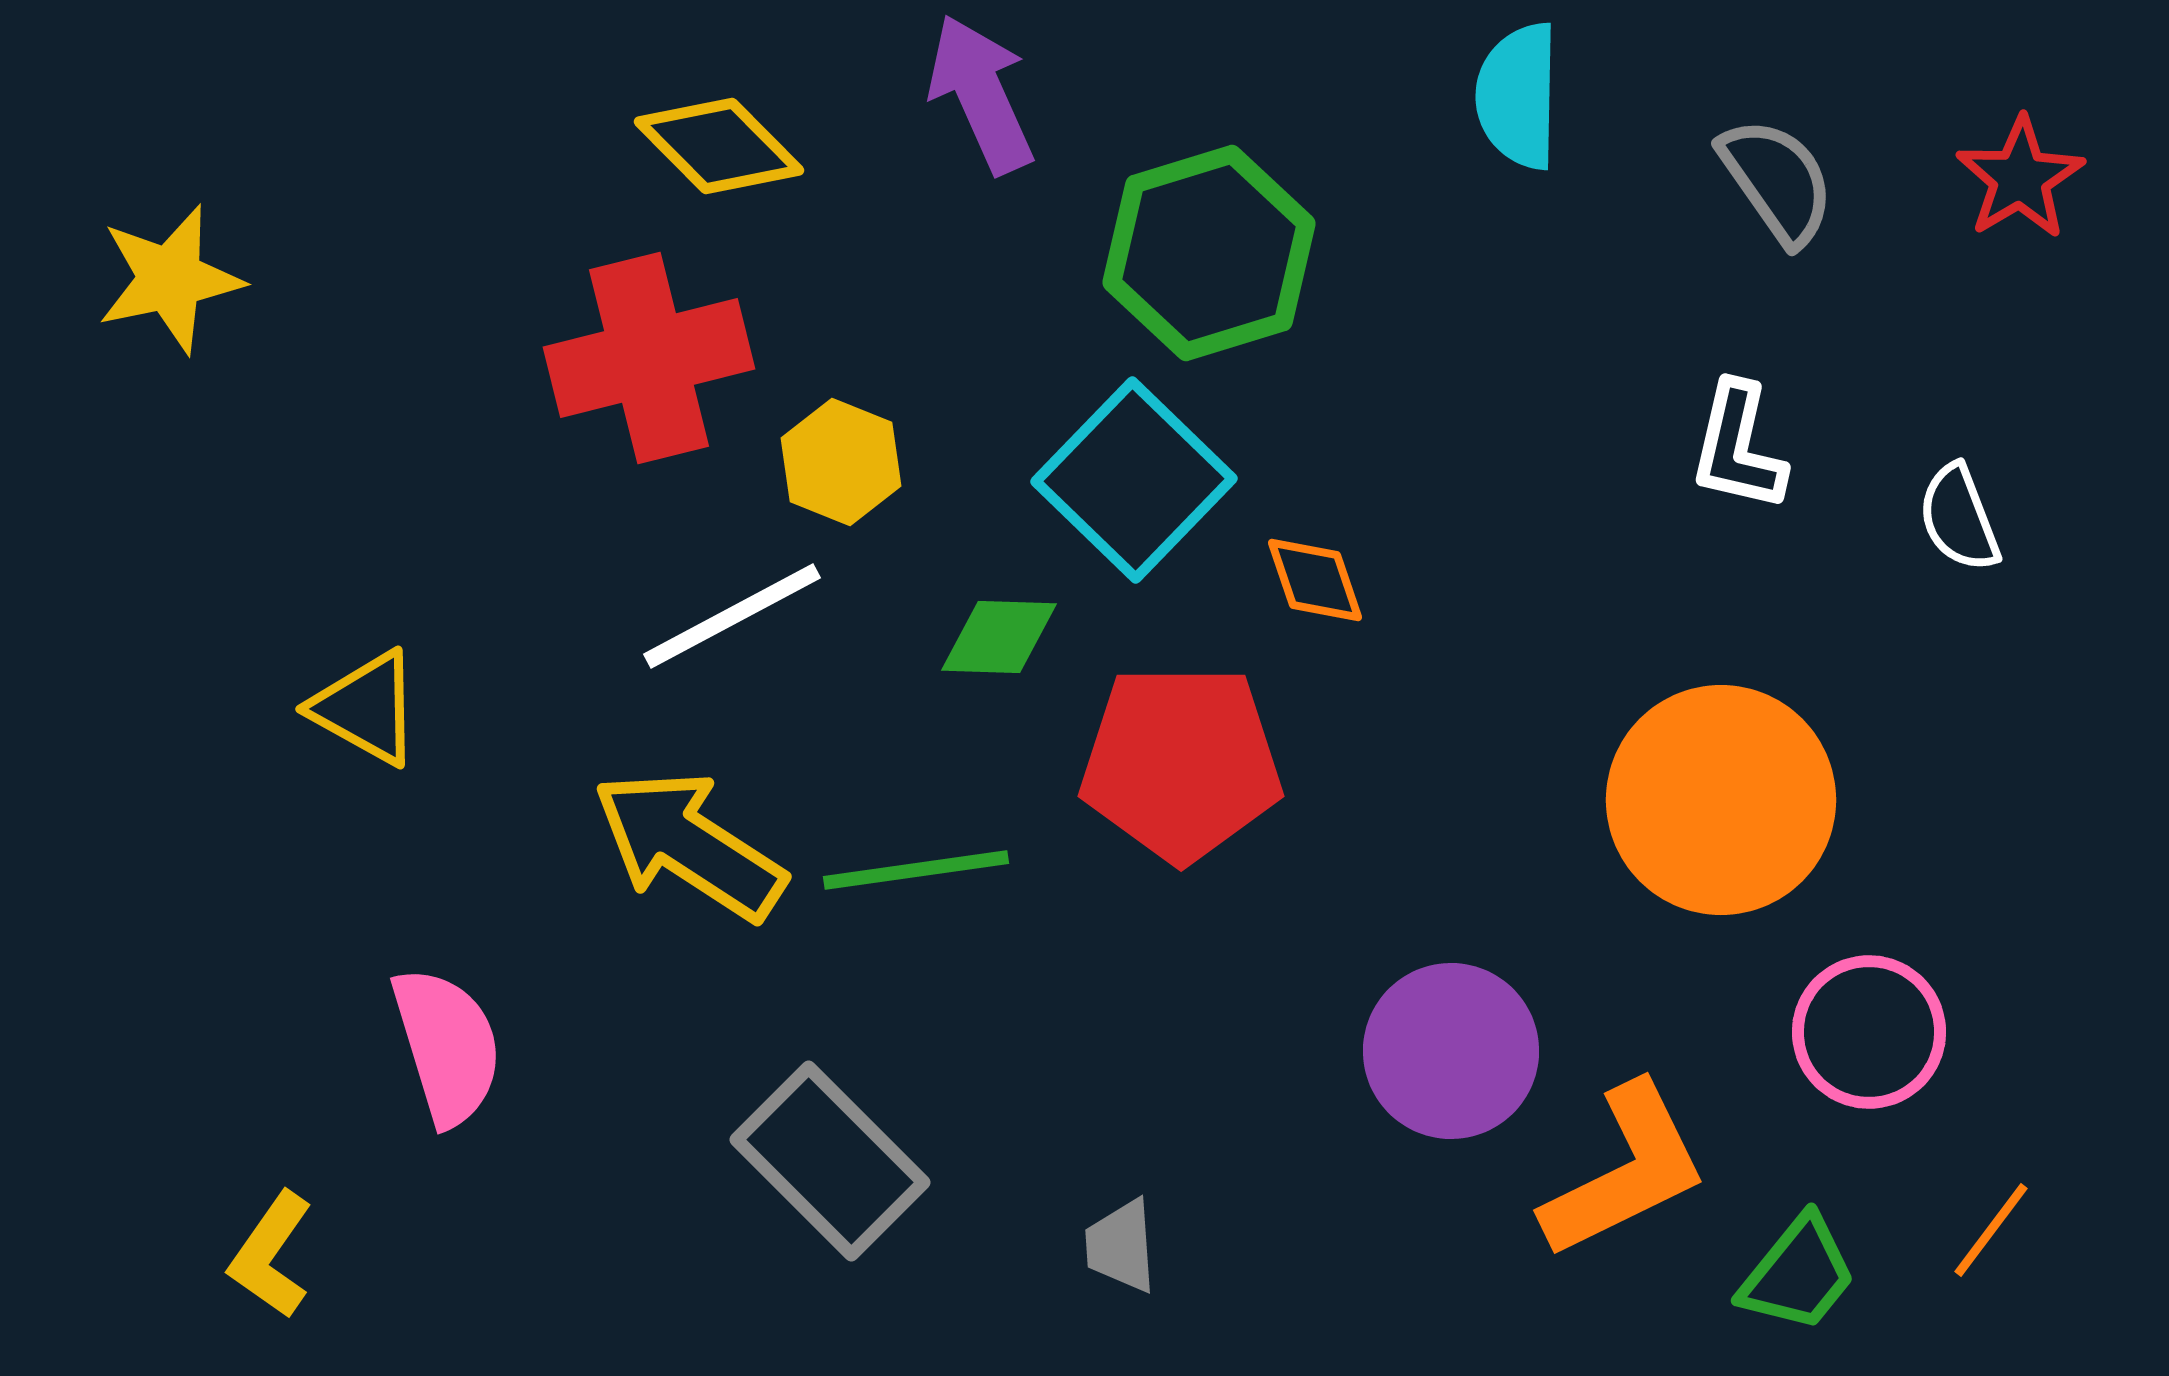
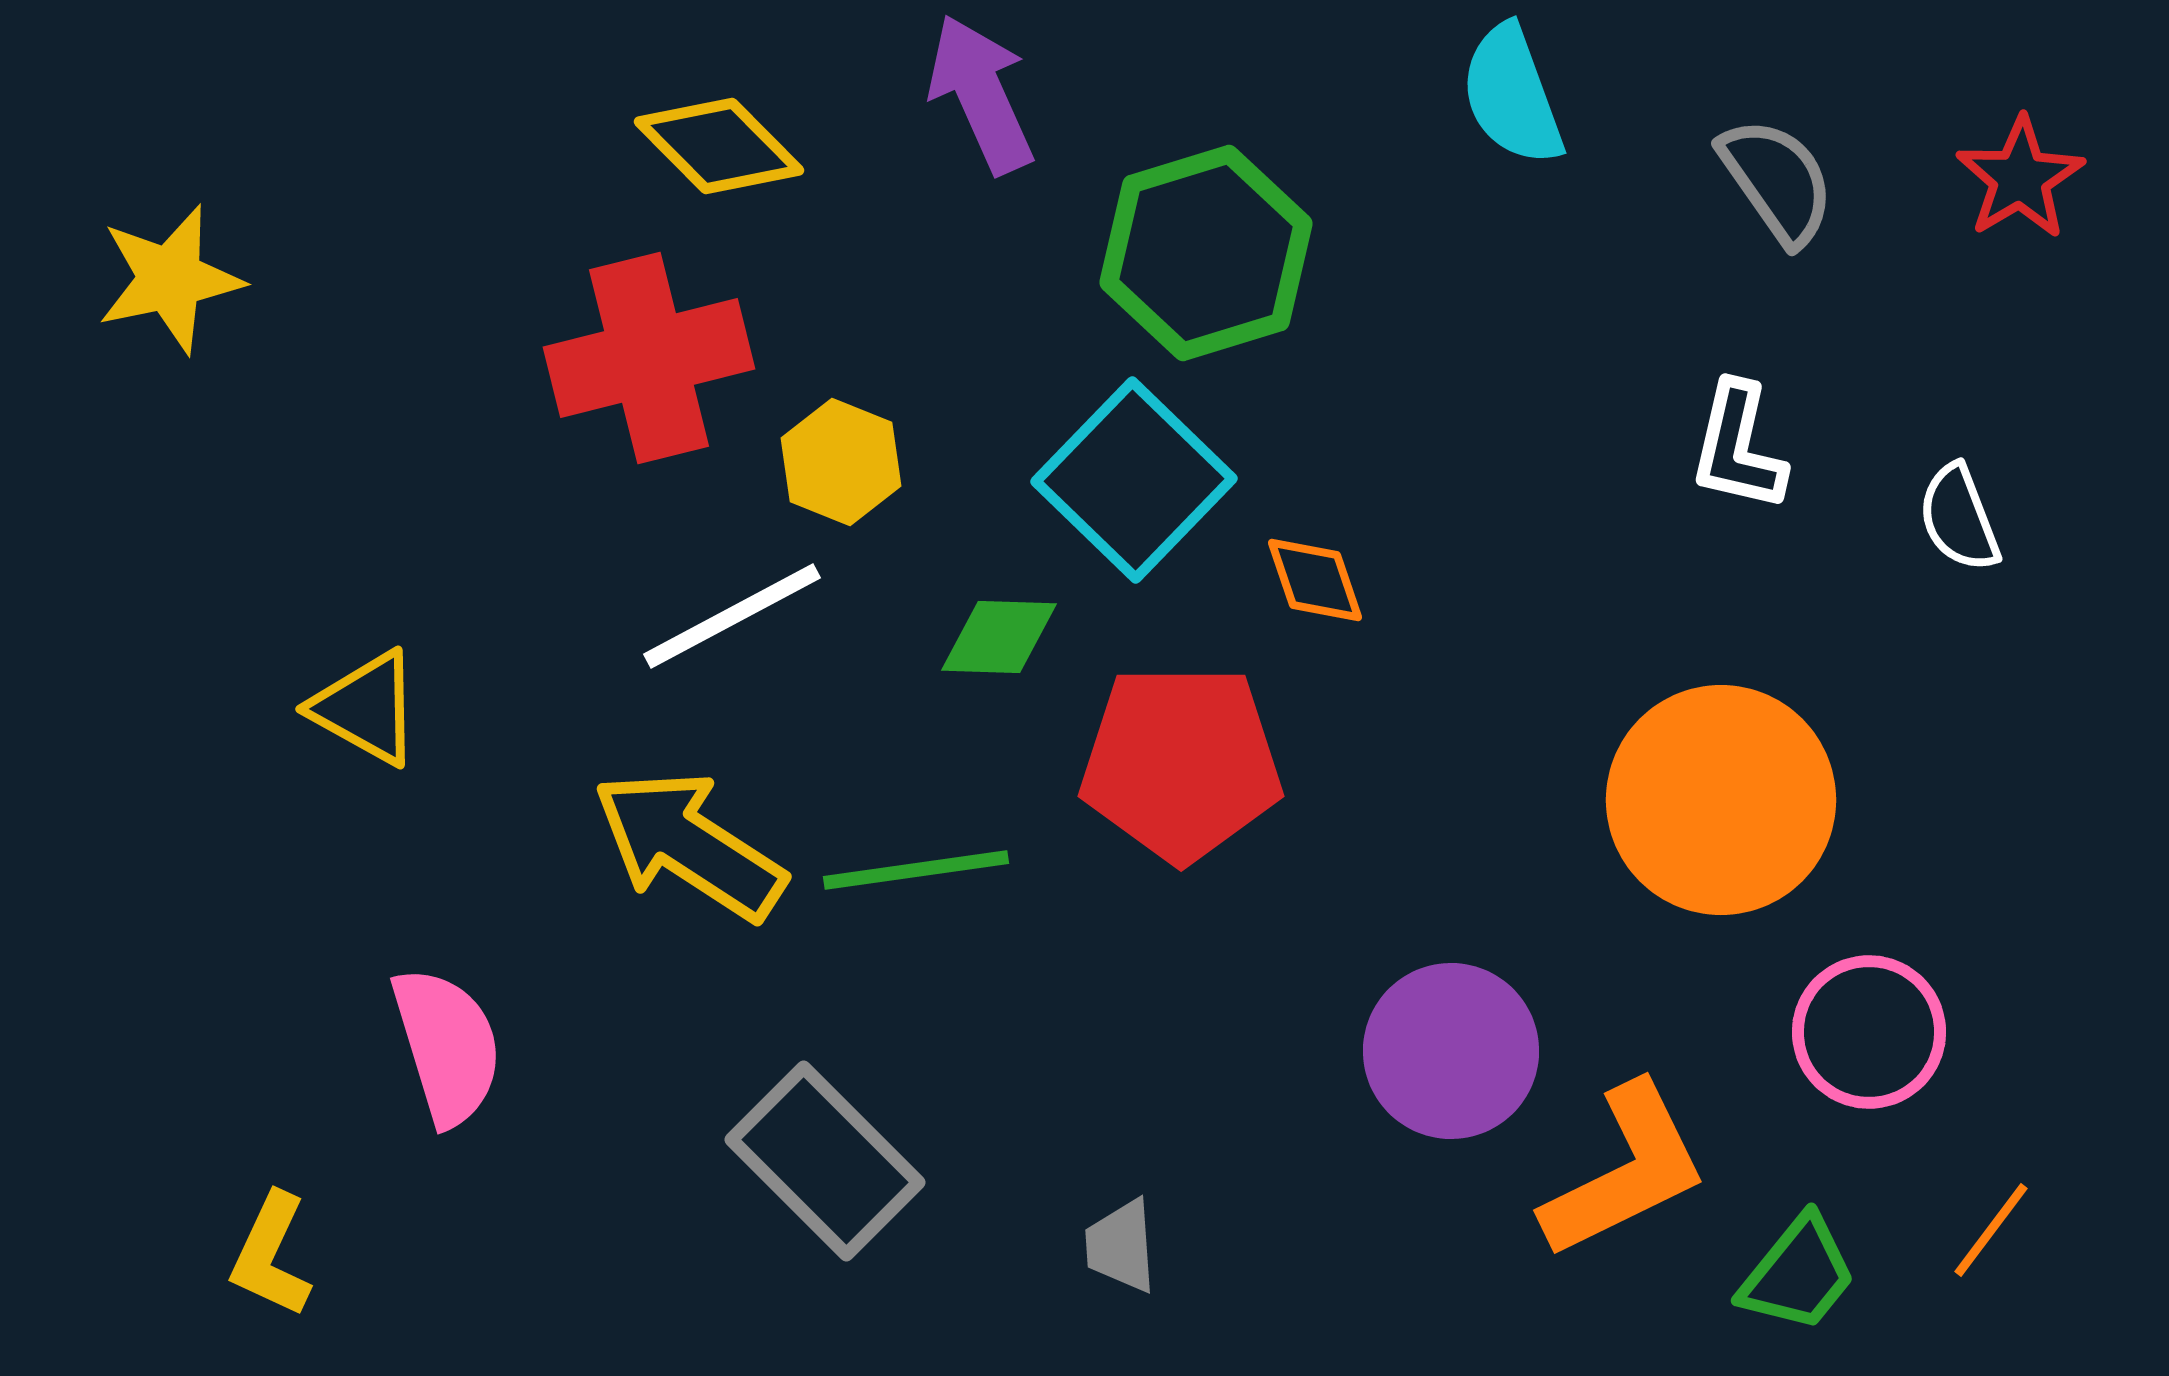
cyan semicircle: moved 6 px left, 1 px up; rotated 21 degrees counterclockwise
green hexagon: moved 3 px left
gray rectangle: moved 5 px left
yellow L-shape: rotated 10 degrees counterclockwise
